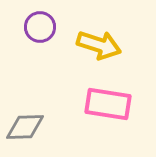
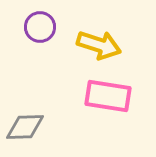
pink rectangle: moved 8 px up
